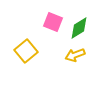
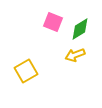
green diamond: moved 1 px right, 1 px down
yellow square: moved 20 px down; rotated 10 degrees clockwise
